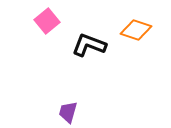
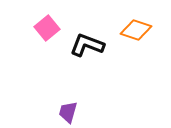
pink square: moved 7 px down
black L-shape: moved 2 px left
